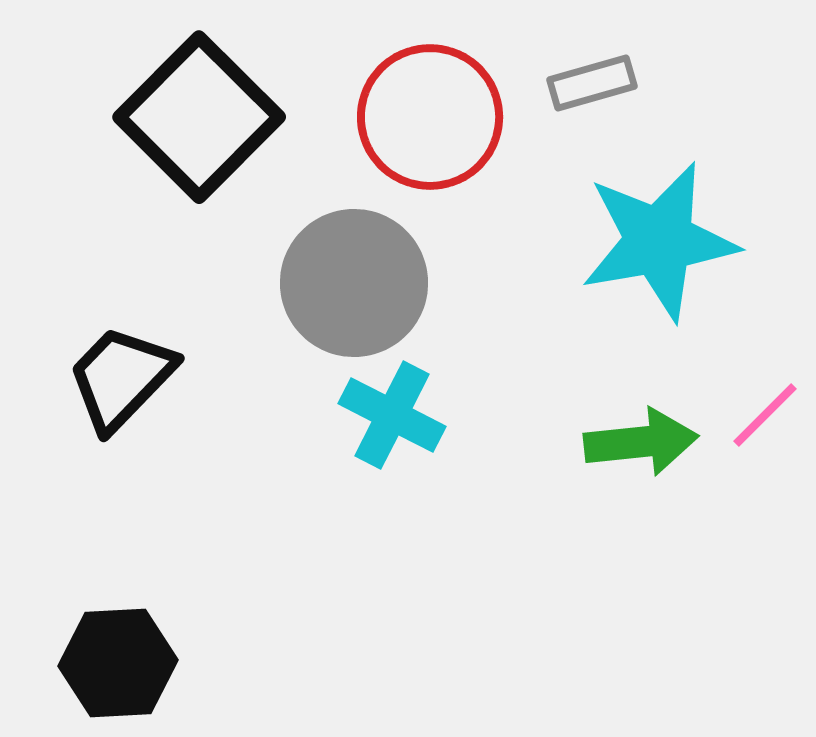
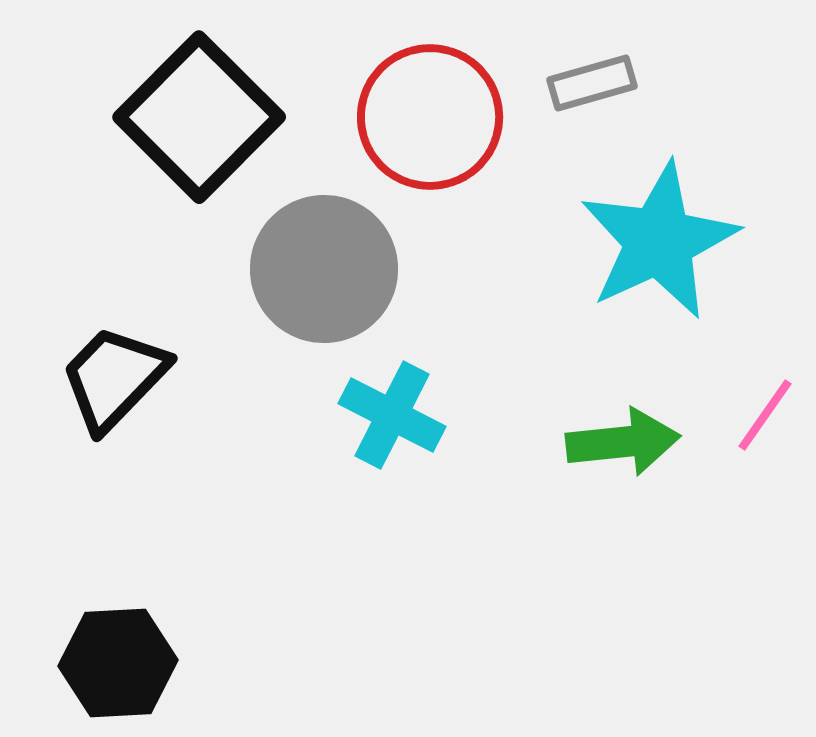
cyan star: rotated 15 degrees counterclockwise
gray circle: moved 30 px left, 14 px up
black trapezoid: moved 7 px left
pink line: rotated 10 degrees counterclockwise
green arrow: moved 18 px left
